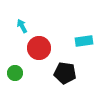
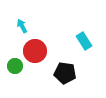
cyan rectangle: rotated 66 degrees clockwise
red circle: moved 4 px left, 3 px down
green circle: moved 7 px up
